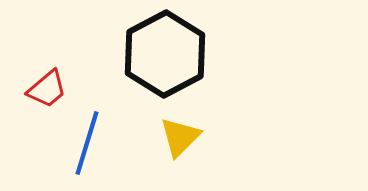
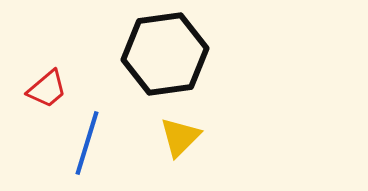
black hexagon: rotated 20 degrees clockwise
